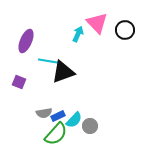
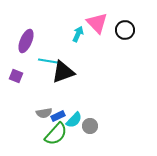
purple square: moved 3 px left, 6 px up
